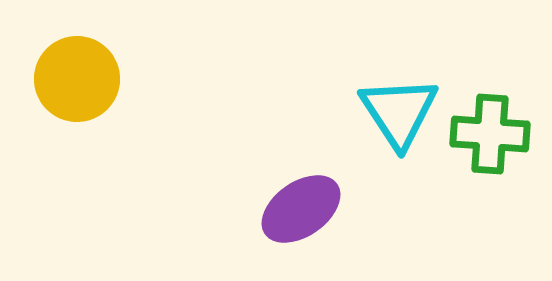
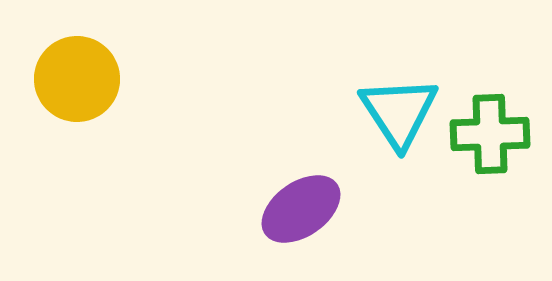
green cross: rotated 6 degrees counterclockwise
